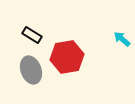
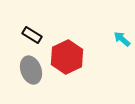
red hexagon: rotated 16 degrees counterclockwise
